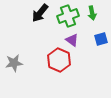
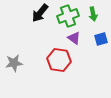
green arrow: moved 1 px right, 1 px down
purple triangle: moved 2 px right, 2 px up
red hexagon: rotated 15 degrees counterclockwise
